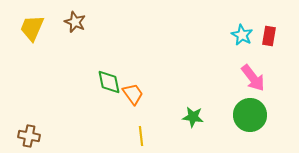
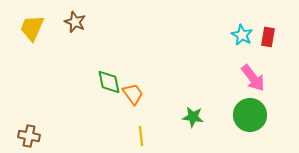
red rectangle: moved 1 px left, 1 px down
